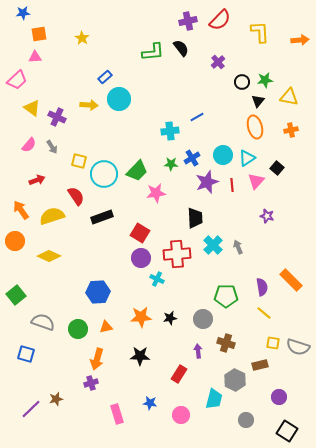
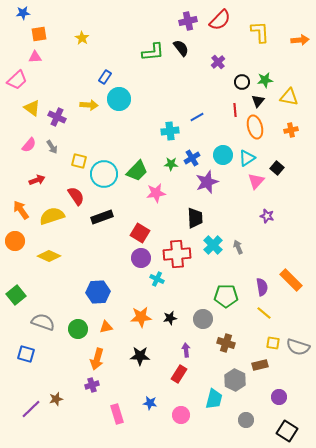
blue rectangle at (105, 77): rotated 16 degrees counterclockwise
red line at (232, 185): moved 3 px right, 75 px up
purple arrow at (198, 351): moved 12 px left, 1 px up
purple cross at (91, 383): moved 1 px right, 2 px down
